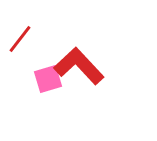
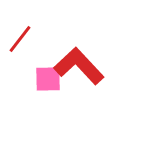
pink square: rotated 16 degrees clockwise
